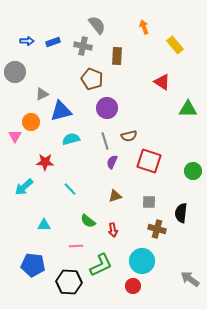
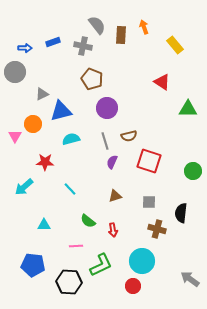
blue arrow: moved 2 px left, 7 px down
brown rectangle: moved 4 px right, 21 px up
orange circle: moved 2 px right, 2 px down
